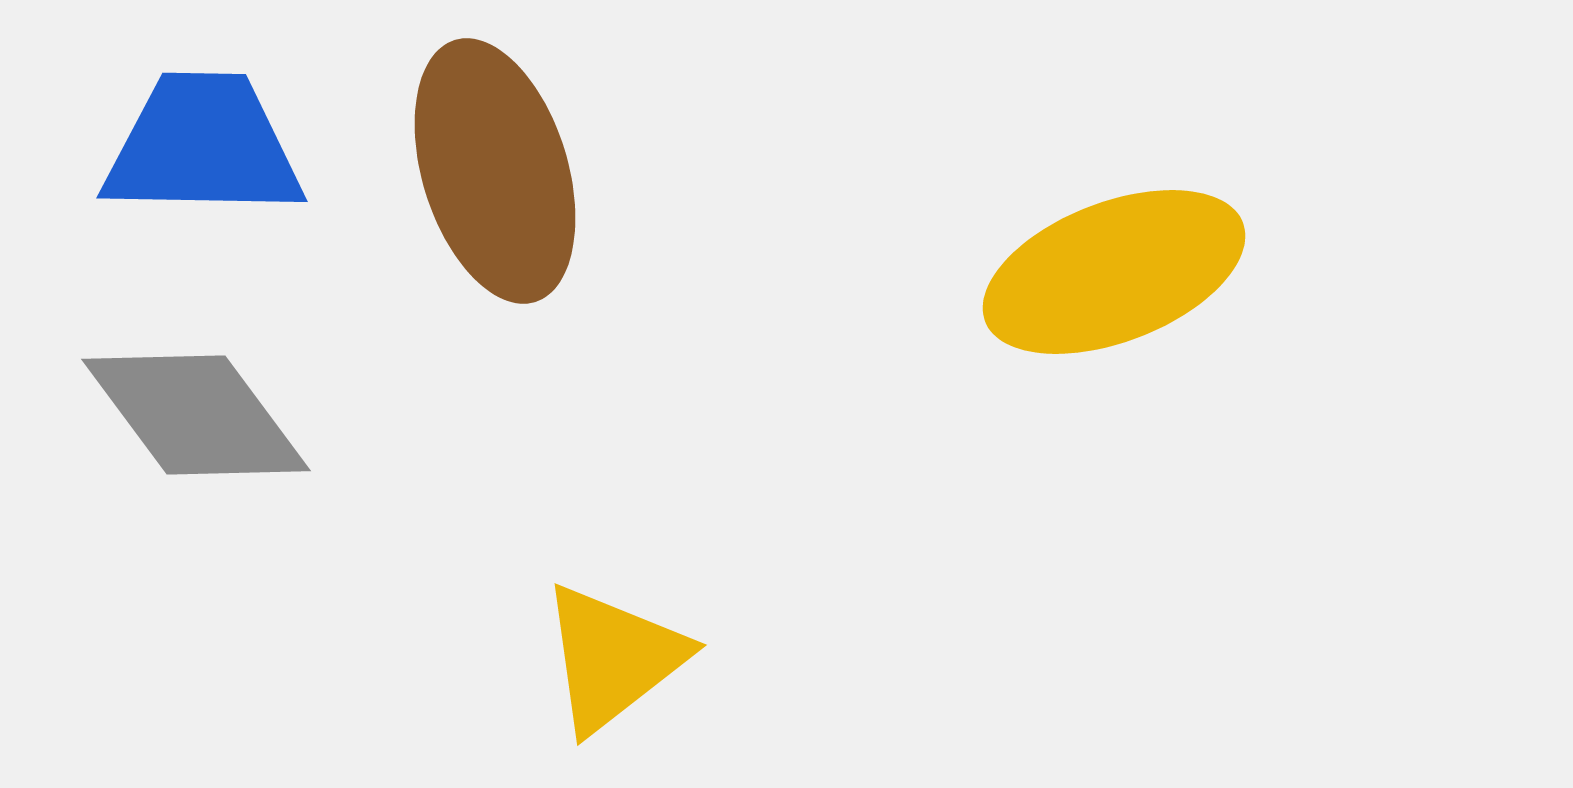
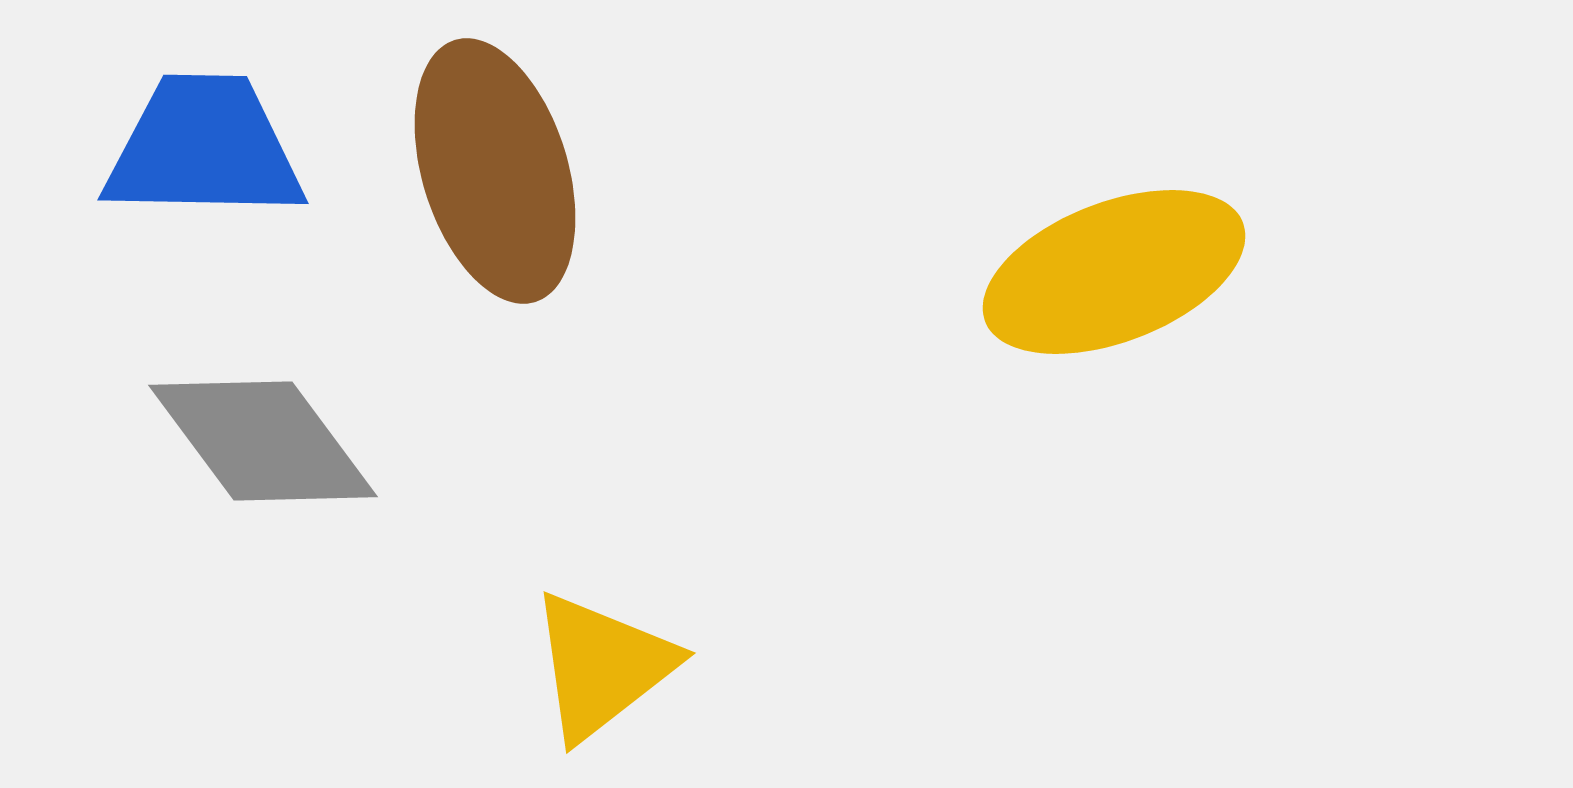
blue trapezoid: moved 1 px right, 2 px down
gray diamond: moved 67 px right, 26 px down
yellow triangle: moved 11 px left, 8 px down
